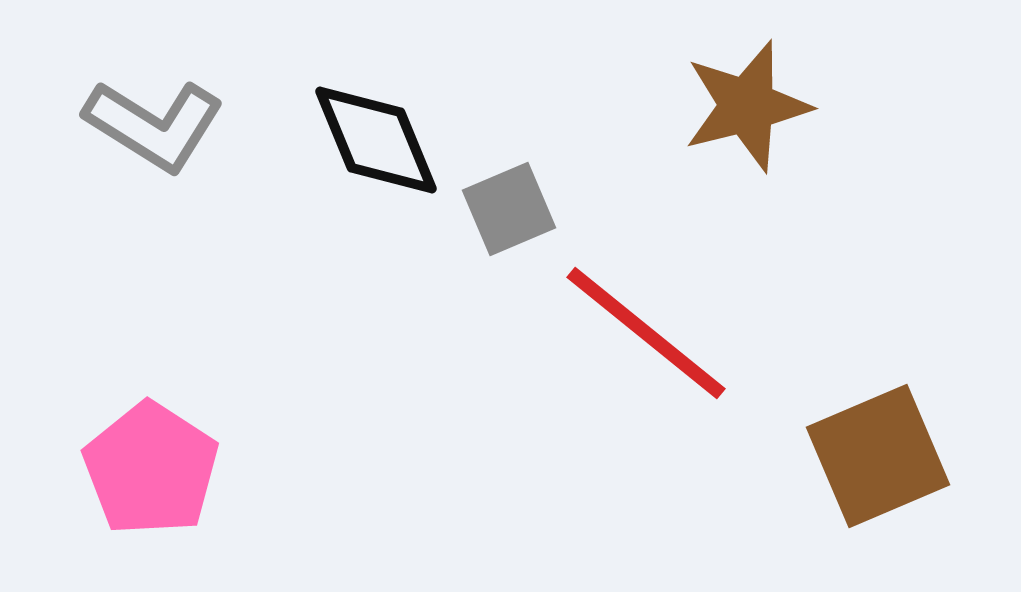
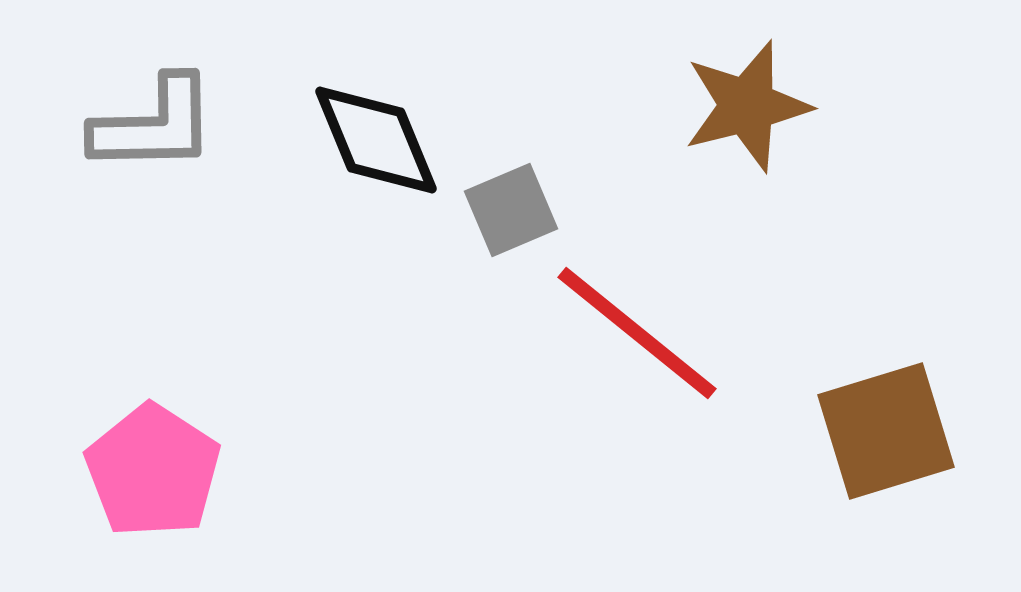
gray L-shape: rotated 33 degrees counterclockwise
gray square: moved 2 px right, 1 px down
red line: moved 9 px left
brown square: moved 8 px right, 25 px up; rotated 6 degrees clockwise
pink pentagon: moved 2 px right, 2 px down
